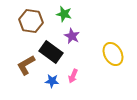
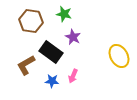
purple star: moved 1 px right, 1 px down
yellow ellipse: moved 6 px right, 2 px down
